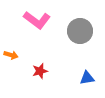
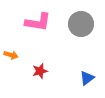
pink L-shape: moved 1 px right, 2 px down; rotated 28 degrees counterclockwise
gray circle: moved 1 px right, 7 px up
blue triangle: rotated 28 degrees counterclockwise
